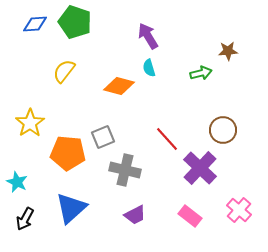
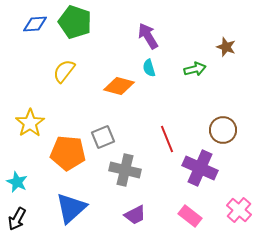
brown star: moved 2 px left, 4 px up; rotated 24 degrees clockwise
green arrow: moved 6 px left, 4 px up
red line: rotated 20 degrees clockwise
purple cross: rotated 20 degrees counterclockwise
black arrow: moved 8 px left
